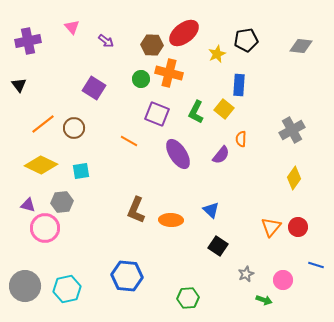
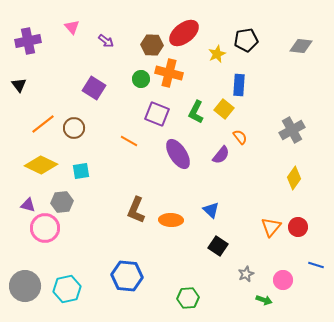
orange semicircle at (241, 139): moved 1 px left, 2 px up; rotated 140 degrees clockwise
